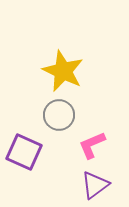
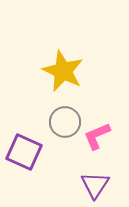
gray circle: moved 6 px right, 7 px down
pink L-shape: moved 5 px right, 9 px up
purple triangle: rotated 20 degrees counterclockwise
